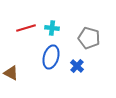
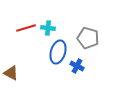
cyan cross: moved 4 px left
gray pentagon: moved 1 px left
blue ellipse: moved 7 px right, 5 px up
blue cross: rotated 16 degrees counterclockwise
